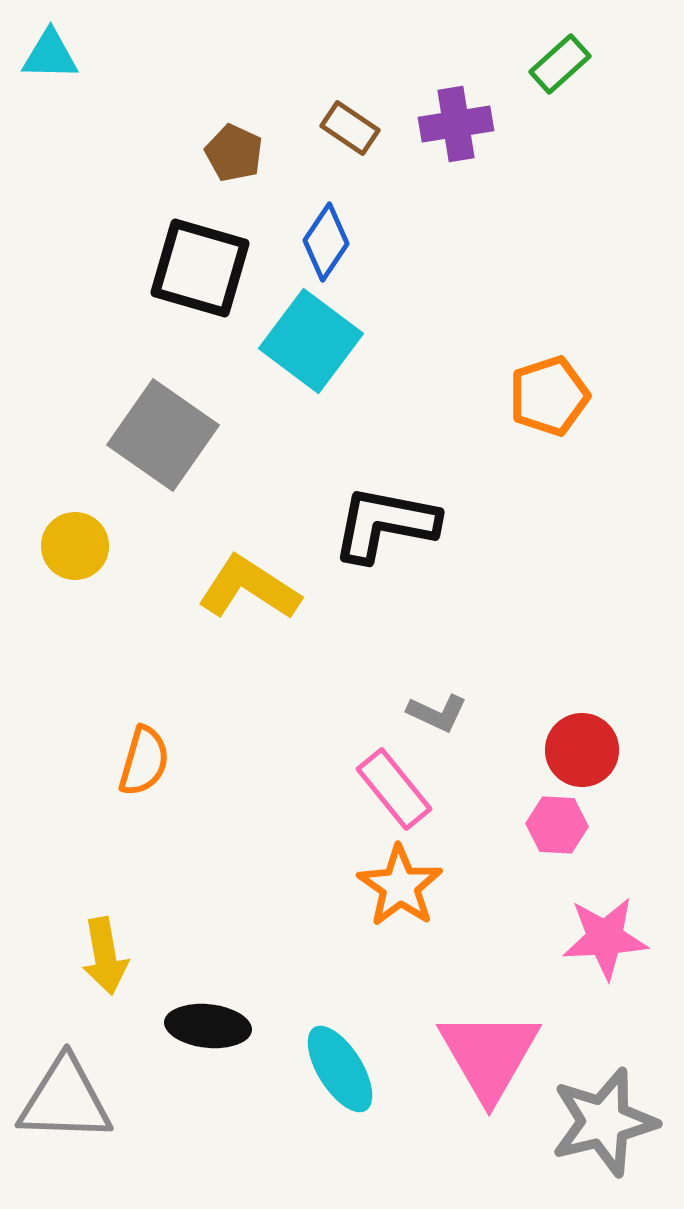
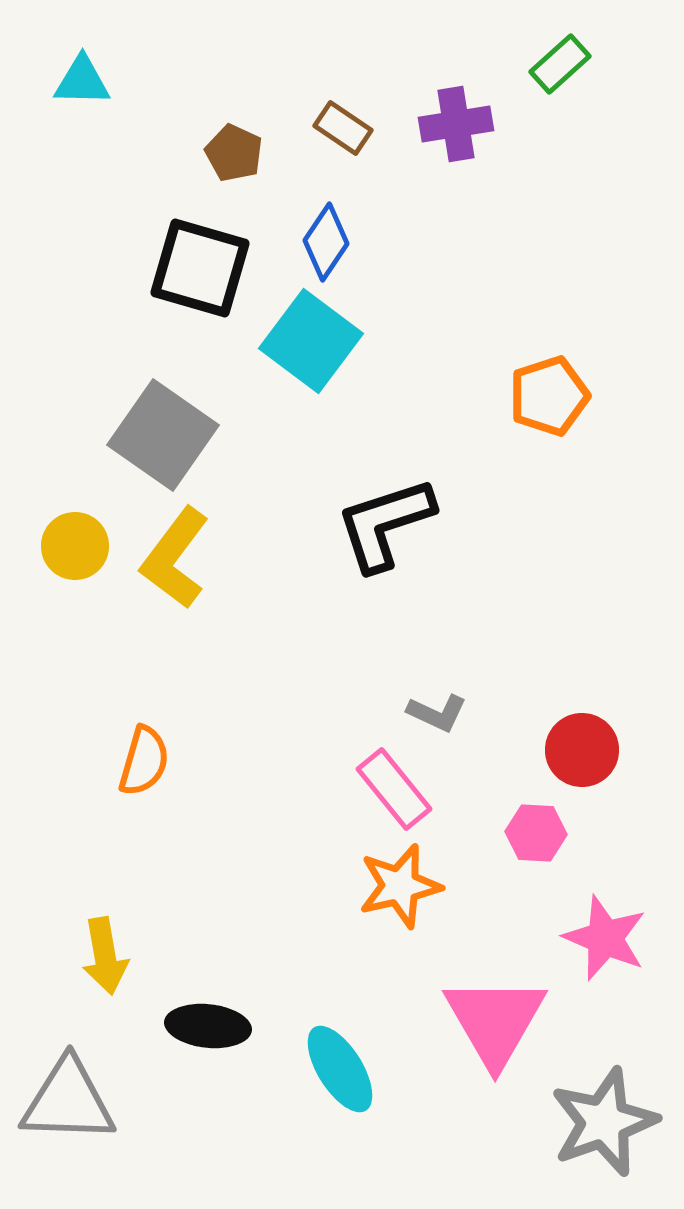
cyan triangle: moved 32 px right, 26 px down
brown rectangle: moved 7 px left
black L-shape: rotated 29 degrees counterclockwise
yellow L-shape: moved 74 px left, 30 px up; rotated 86 degrees counterclockwise
pink hexagon: moved 21 px left, 8 px down
orange star: rotated 24 degrees clockwise
pink star: rotated 26 degrees clockwise
pink triangle: moved 6 px right, 34 px up
gray triangle: moved 3 px right, 1 px down
gray star: rotated 6 degrees counterclockwise
